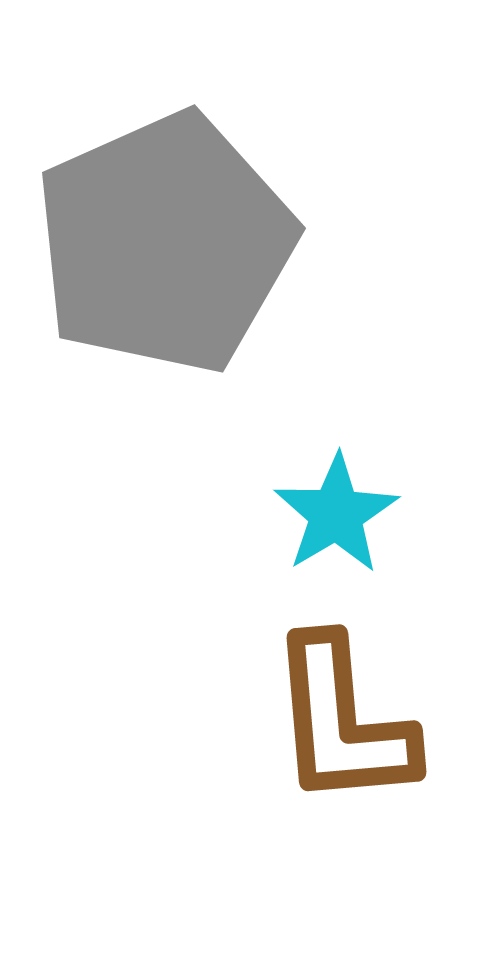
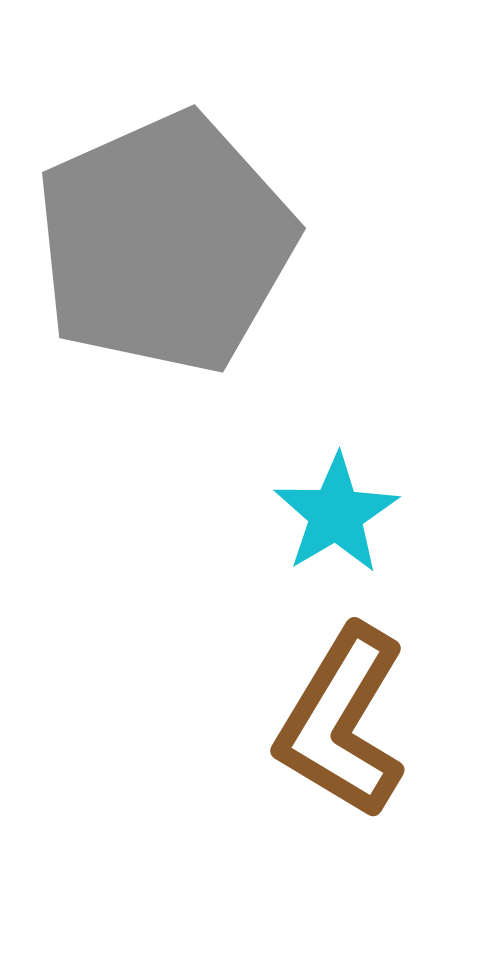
brown L-shape: rotated 36 degrees clockwise
